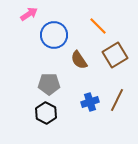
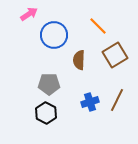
brown semicircle: rotated 36 degrees clockwise
